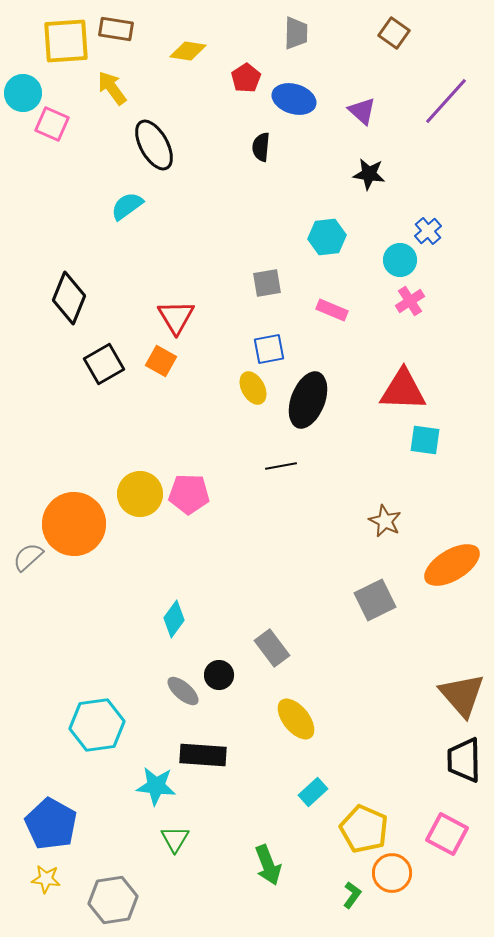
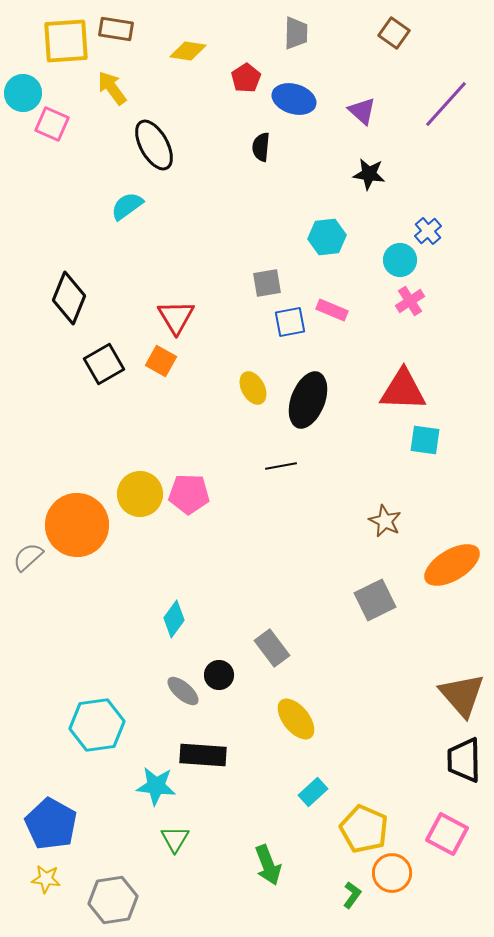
purple line at (446, 101): moved 3 px down
blue square at (269, 349): moved 21 px right, 27 px up
orange circle at (74, 524): moved 3 px right, 1 px down
